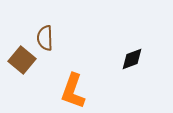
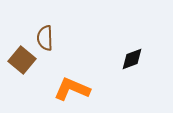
orange L-shape: moved 1 px left, 2 px up; rotated 93 degrees clockwise
